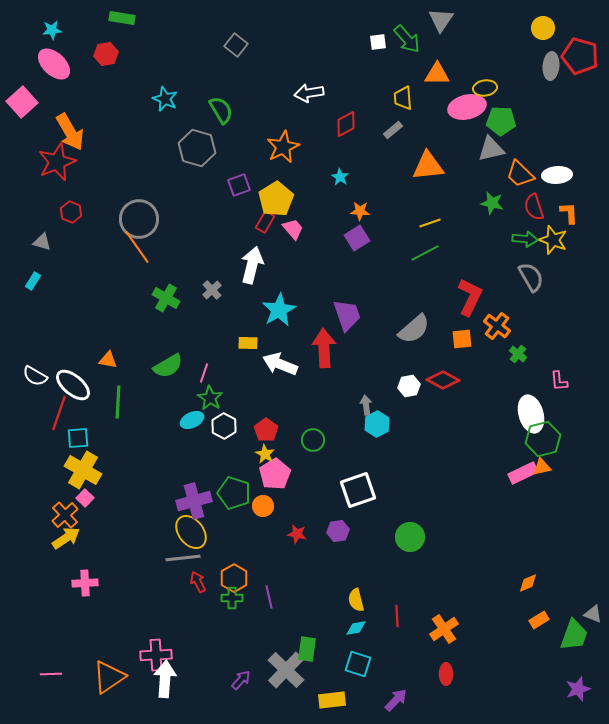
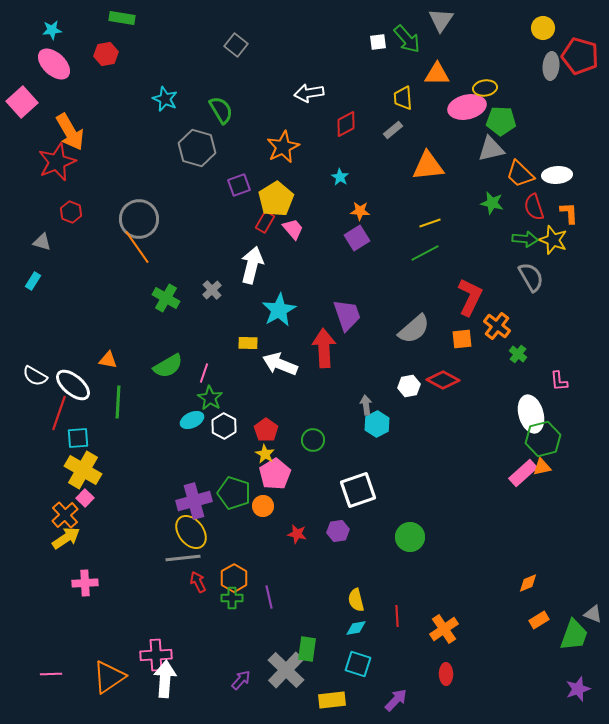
pink rectangle at (523, 473): rotated 16 degrees counterclockwise
